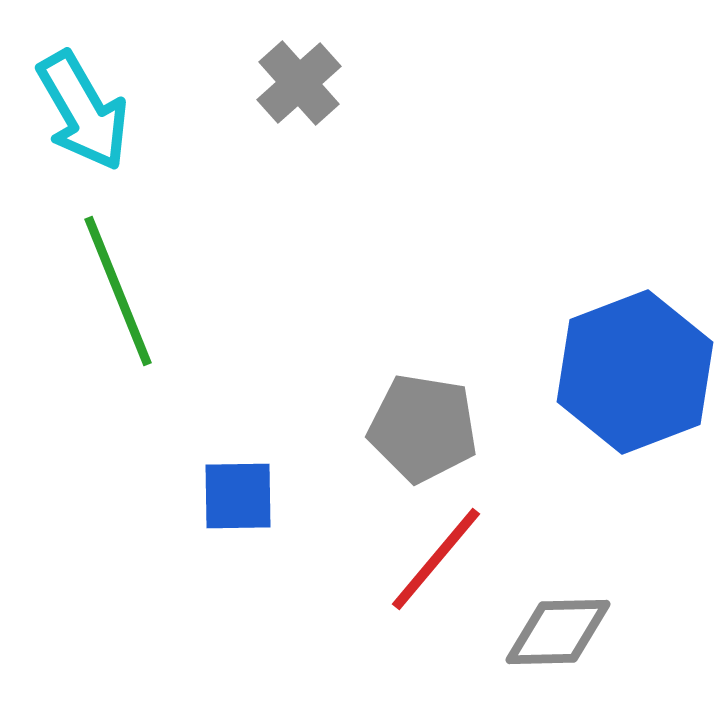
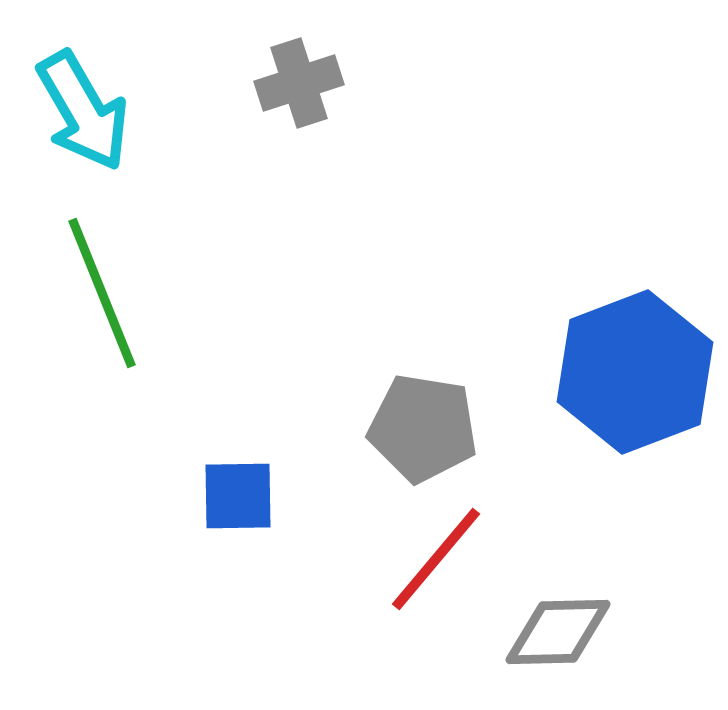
gray cross: rotated 24 degrees clockwise
green line: moved 16 px left, 2 px down
